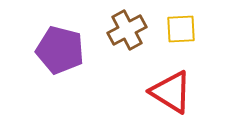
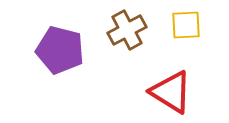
yellow square: moved 5 px right, 4 px up
